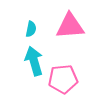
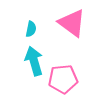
pink triangle: moved 2 px right, 3 px up; rotated 40 degrees clockwise
